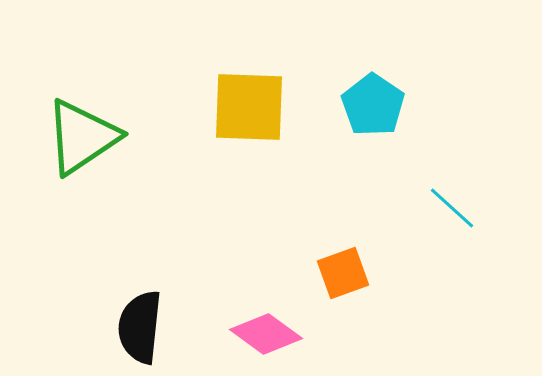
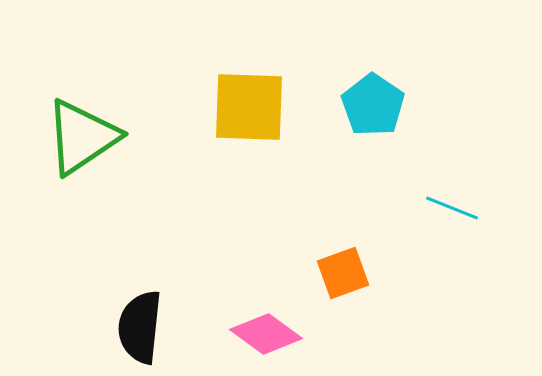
cyan line: rotated 20 degrees counterclockwise
